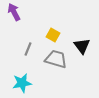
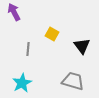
yellow square: moved 1 px left, 1 px up
gray line: rotated 16 degrees counterclockwise
gray trapezoid: moved 17 px right, 22 px down
cyan star: rotated 18 degrees counterclockwise
